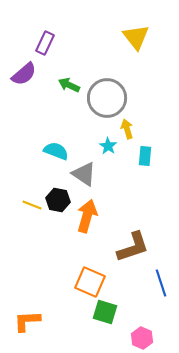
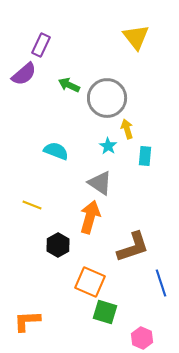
purple rectangle: moved 4 px left, 2 px down
gray triangle: moved 16 px right, 9 px down
black hexagon: moved 45 px down; rotated 20 degrees clockwise
orange arrow: moved 3 px right, 1 px down
